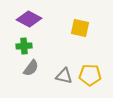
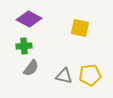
yellow pentagon: rotated 10 degrees counterclockwise
